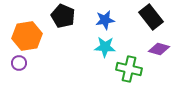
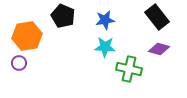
black rectangle: moved 6 px right
